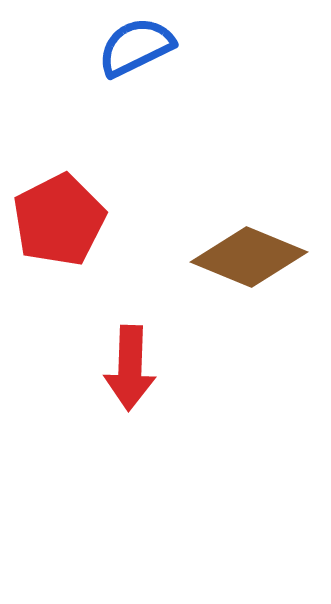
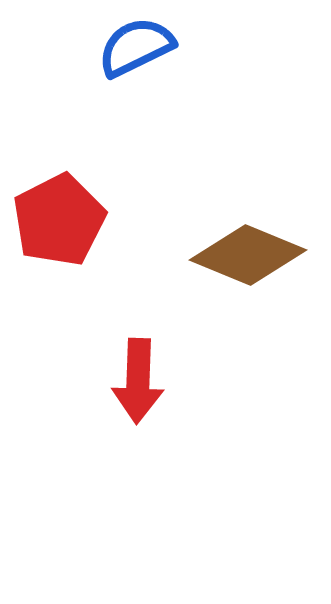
brown diamond: moved 1 px left, 2 px up
red arrow: moved 8 px right, 13 px down
